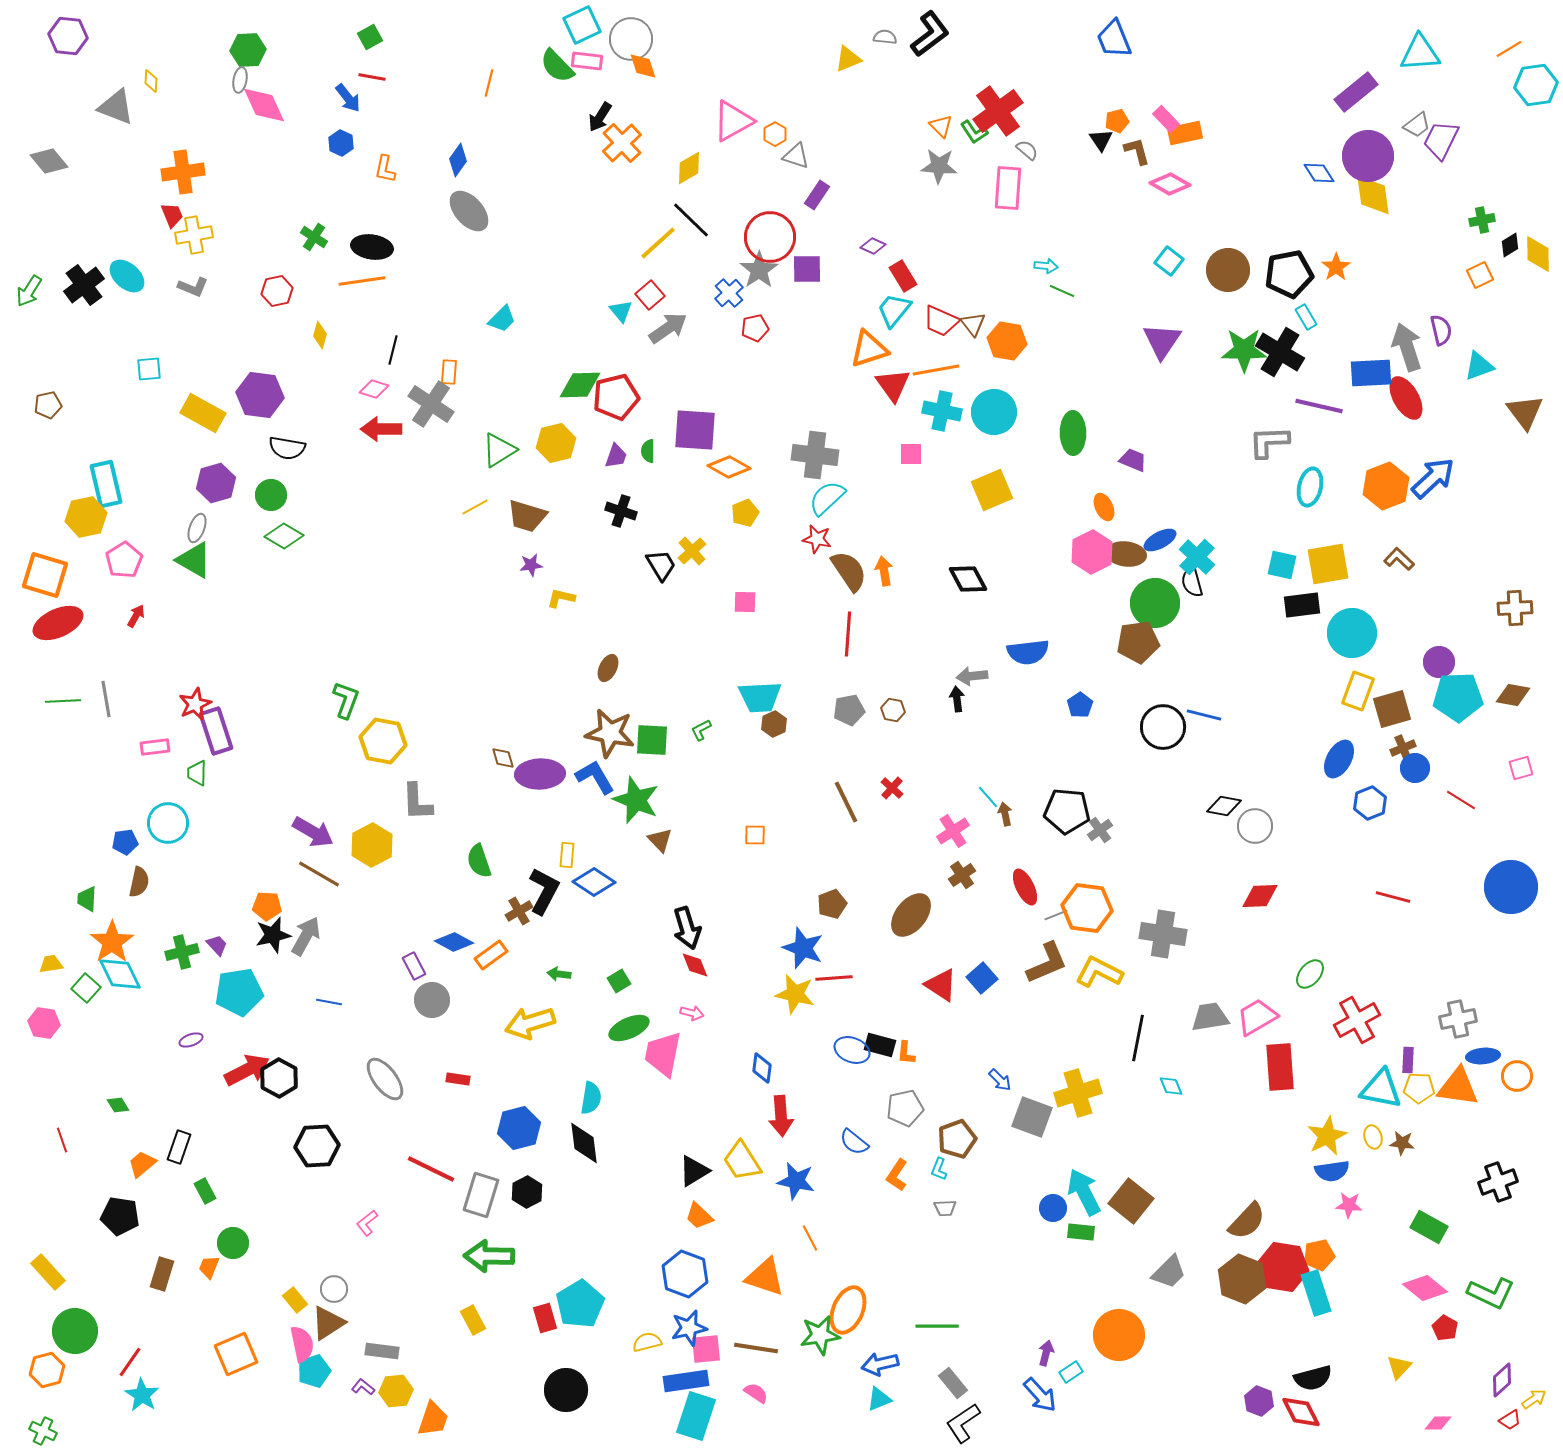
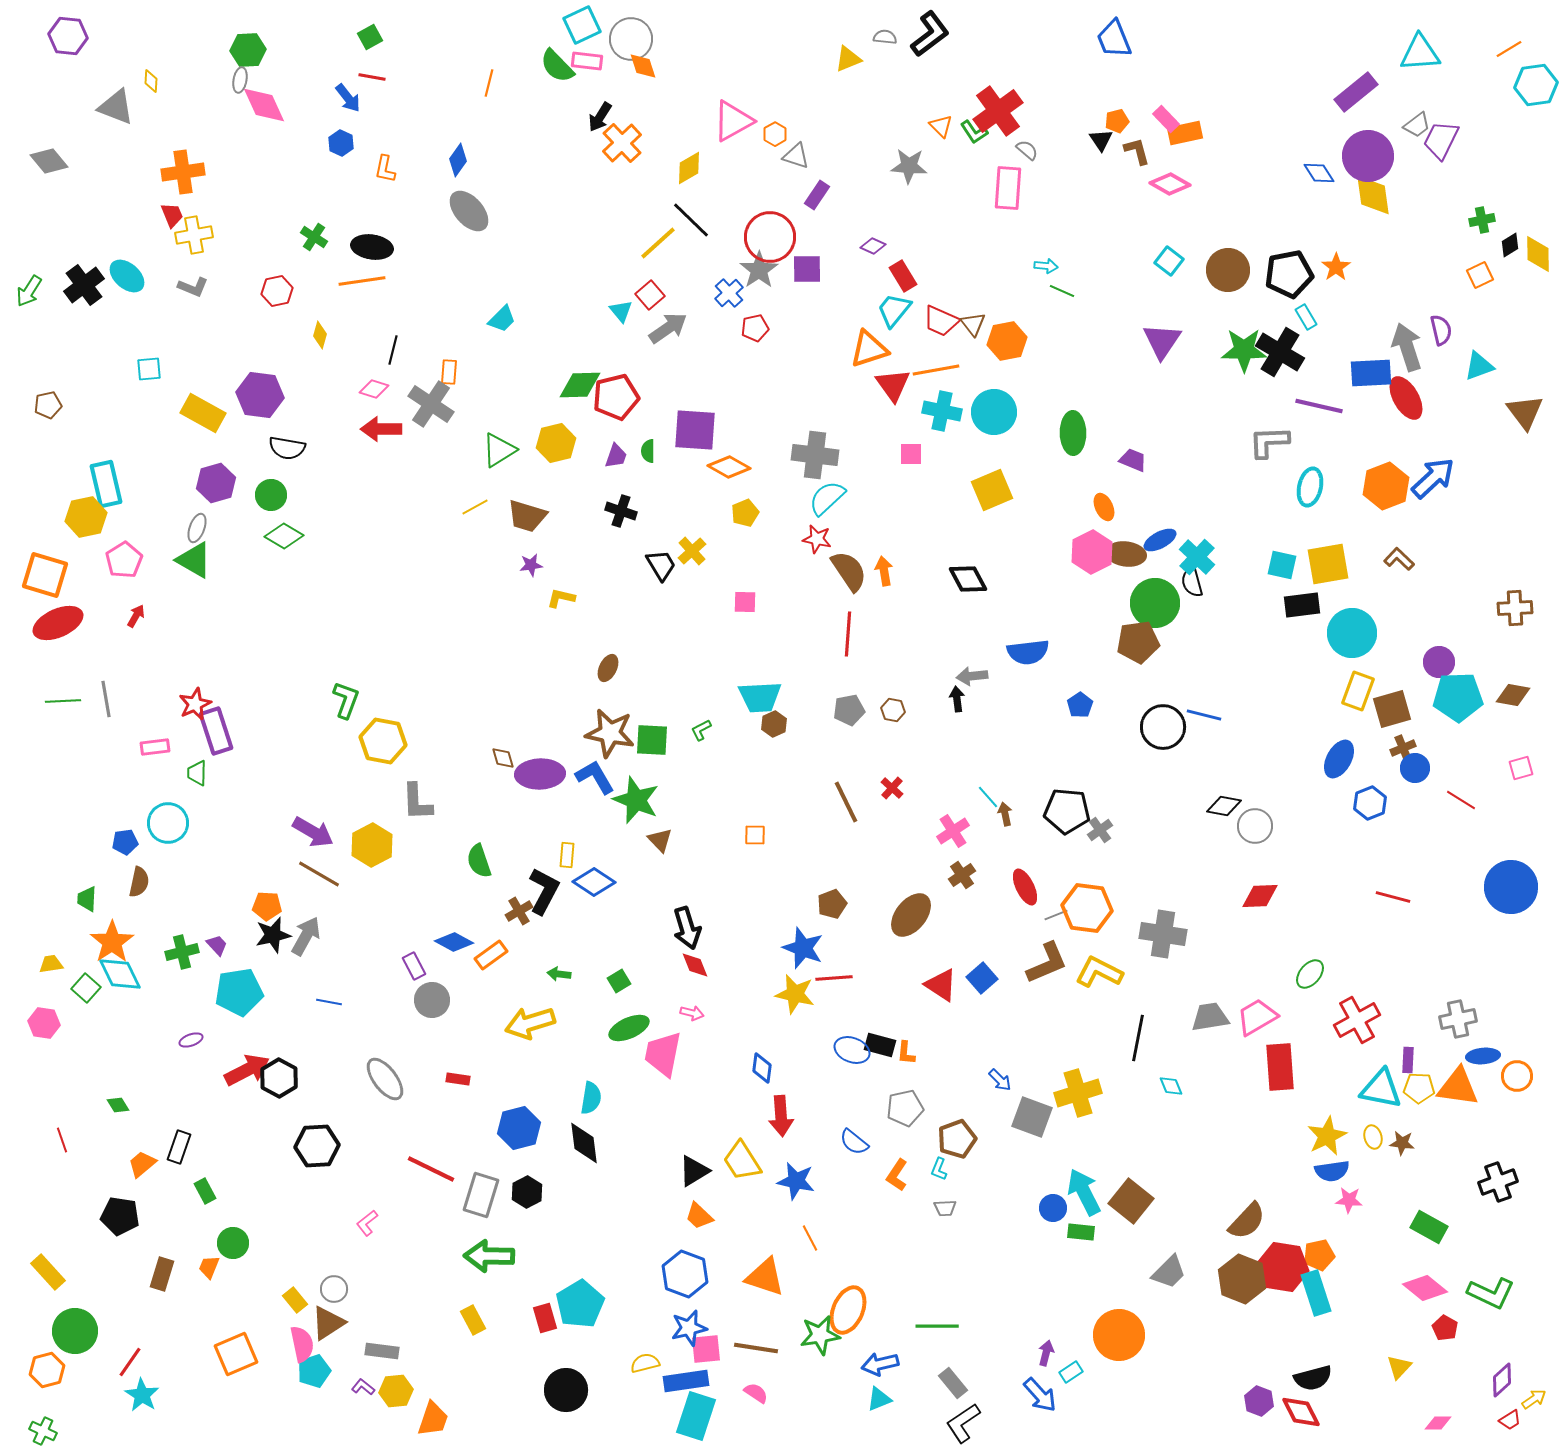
gray star at (939, 166): moved 30 px left
orange hexagon at (1007, 341): rotated 21 degrees counterclockwise
pink star at (1349, 1205): moved 5 px up
yellow semicircle at (647, 1342): moved 2 px left, 21 px down
